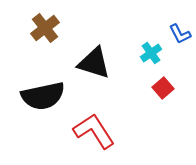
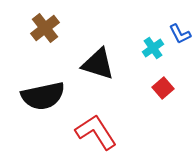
cyan cross: moved 2 px right, 5 px up
black triangle: moved 4 px right, 1 px down
red L-shape: moved 2 px right, 1 px down
